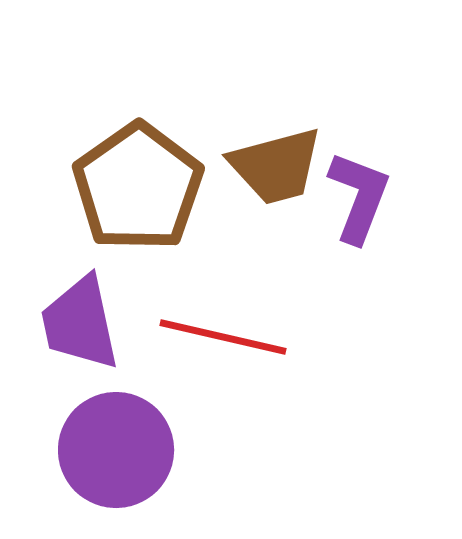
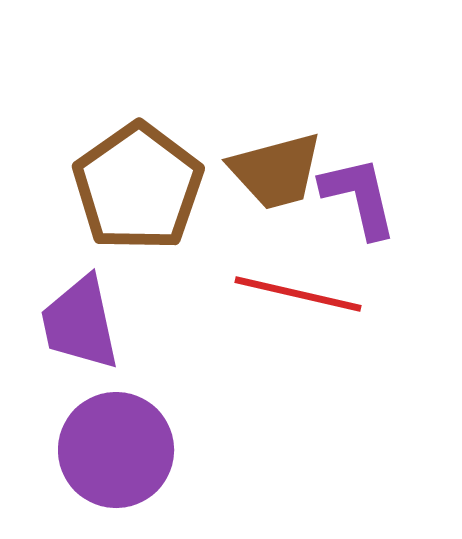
brown trapezoid: moved 5 px down
purple L-shape: rotated 34 degrees counterclockwise
red line: moved 75 px right, 43 px up
